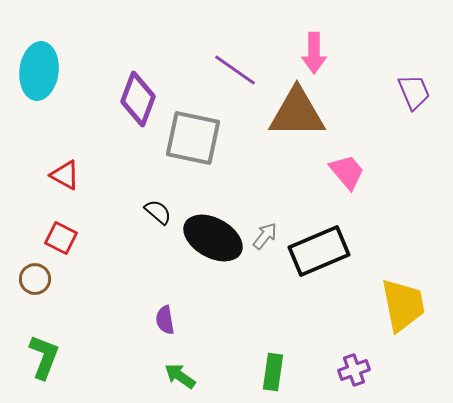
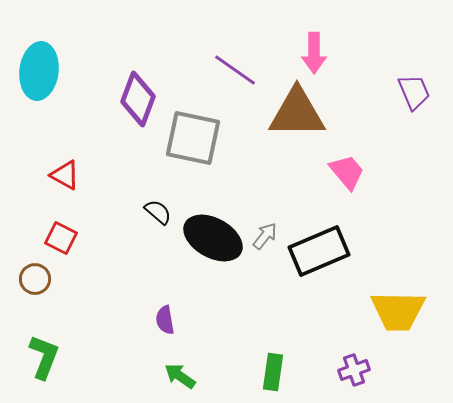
yellow trapezoid: moved 5 px left, 6 px down; rotated 102 degrees clockwise
